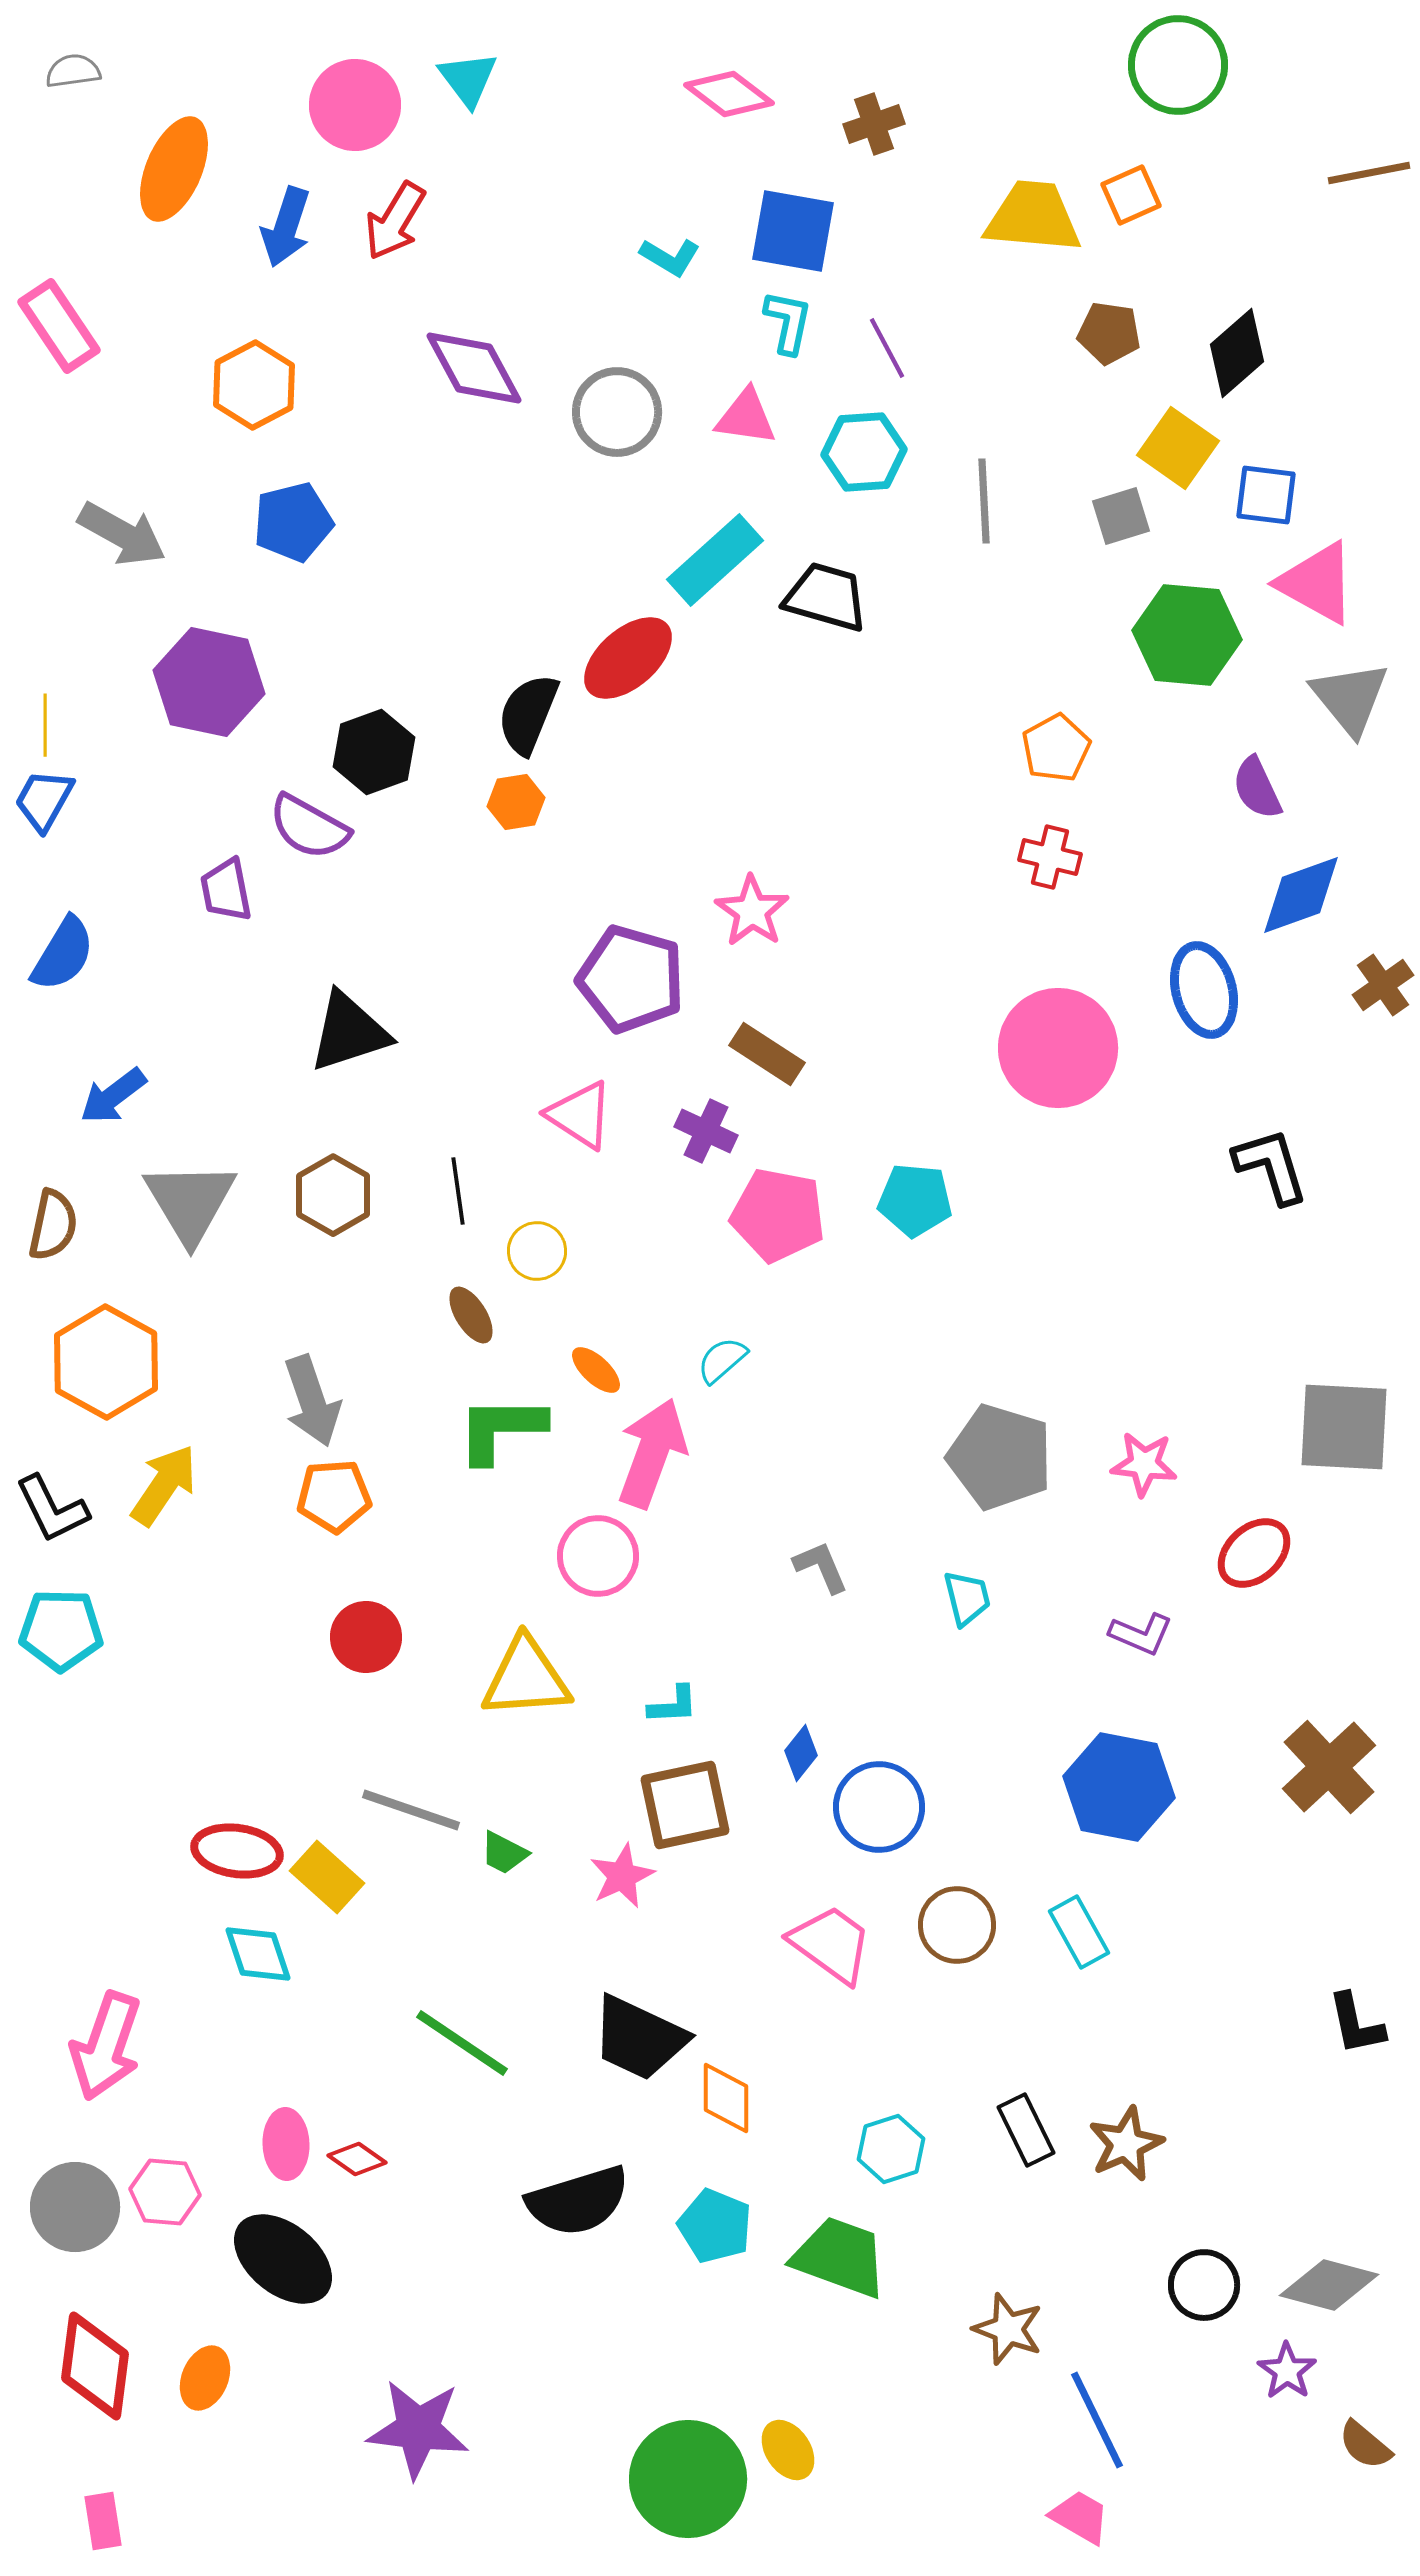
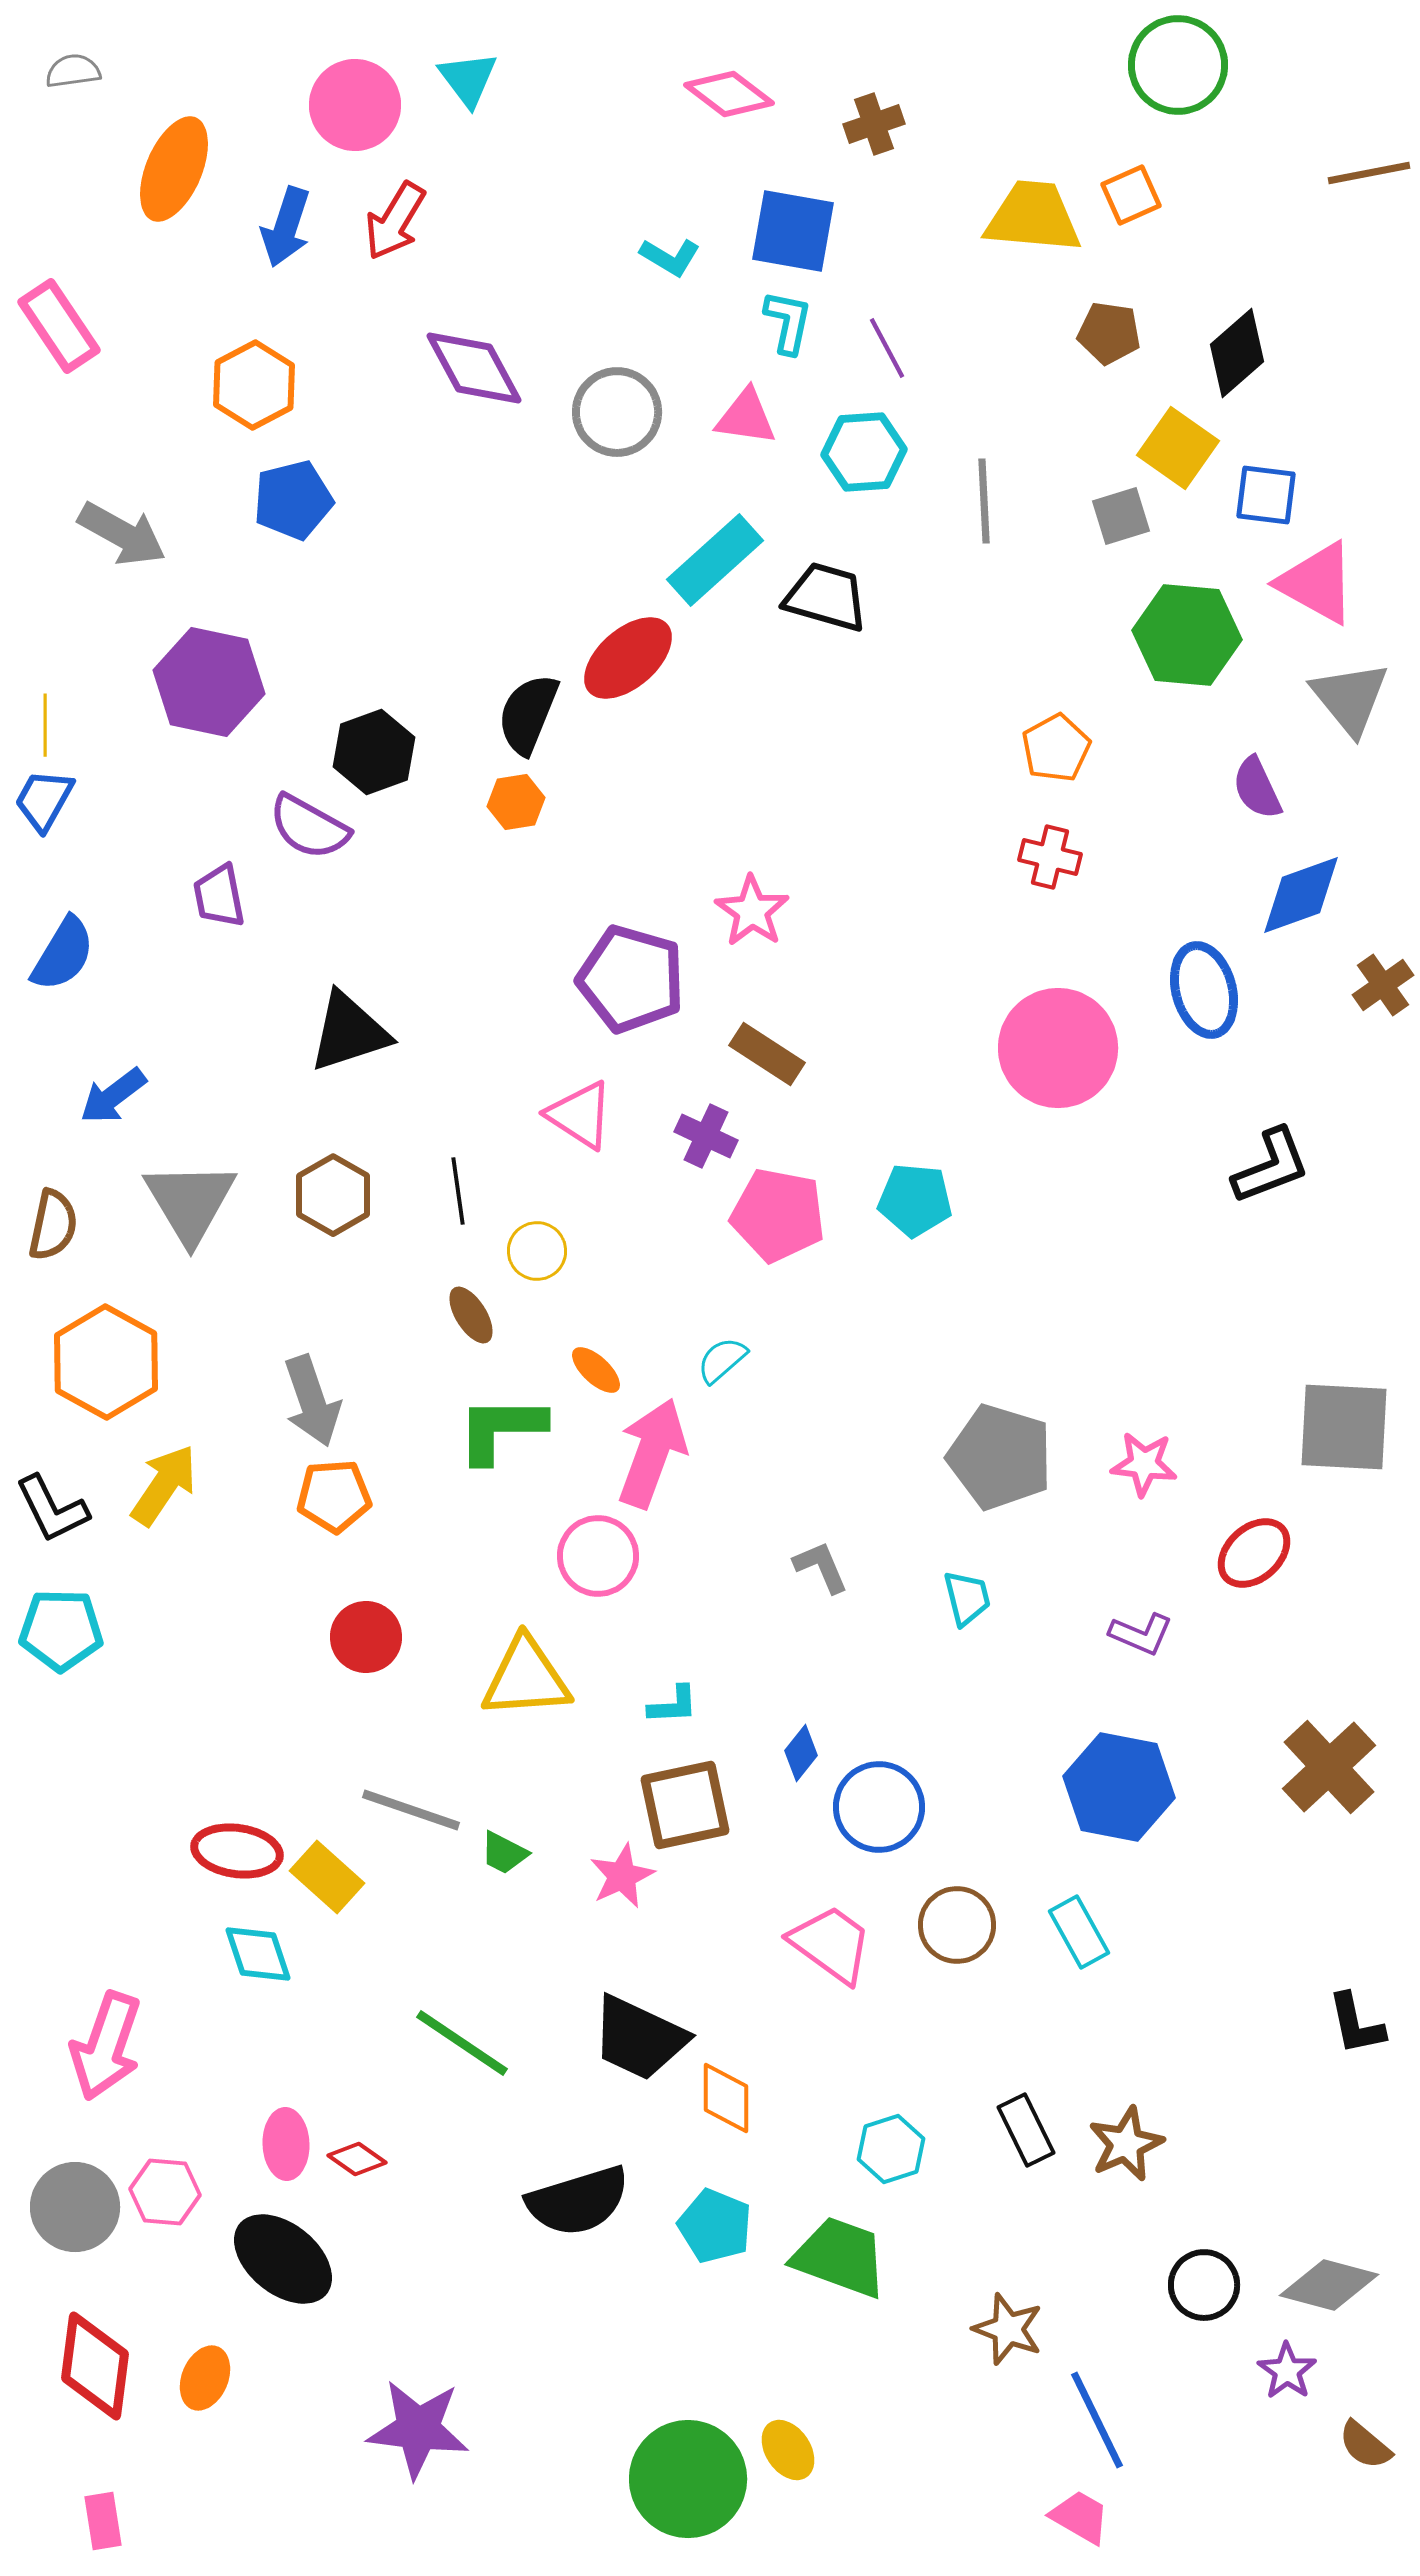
blue pentagon at (293, 522): moved 22 px up
purple trapezoid at (226, 890): moved 7 px left, 6 px down
purple cross at (706, 1131): moved 5 px down
black L-shape at (1271, 1166): rotated 86 degrees clockwise
